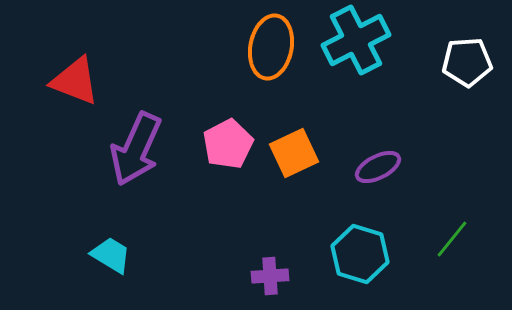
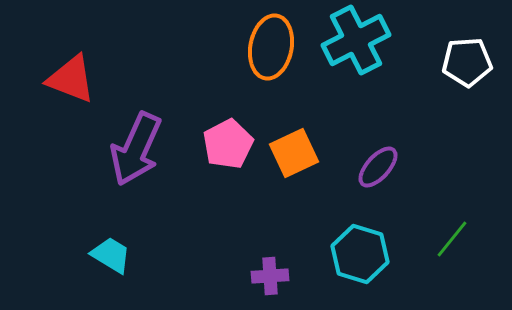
red triangle: moved 4 px left, 2 px up
purple ellipse: rotated 21 degrees counterclockwise
